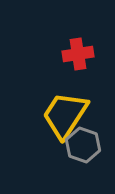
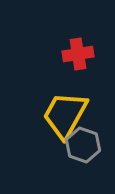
yellow trapezoid: rotated 4 degrees counterclockwise
